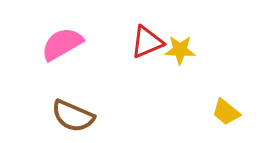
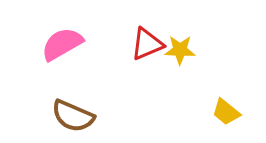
red triangle: moved 2 px down
